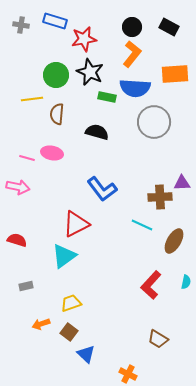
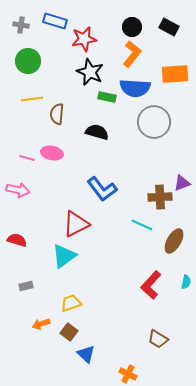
green circle: moved 28 px left, 14 px up
purple triangle: rotated 18 degrees counterclockwise
pink arrow: moved 3 px down
